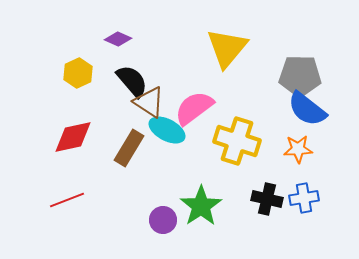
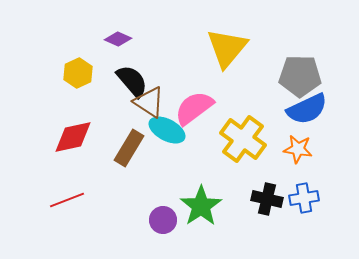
blue semicircle: rotated 63 degrees counterclockwise
yellow cross: moved 6 px right, 2 px up; rotated 18 degrees clockwise
orange star: rotated 12 degrees clockwise
